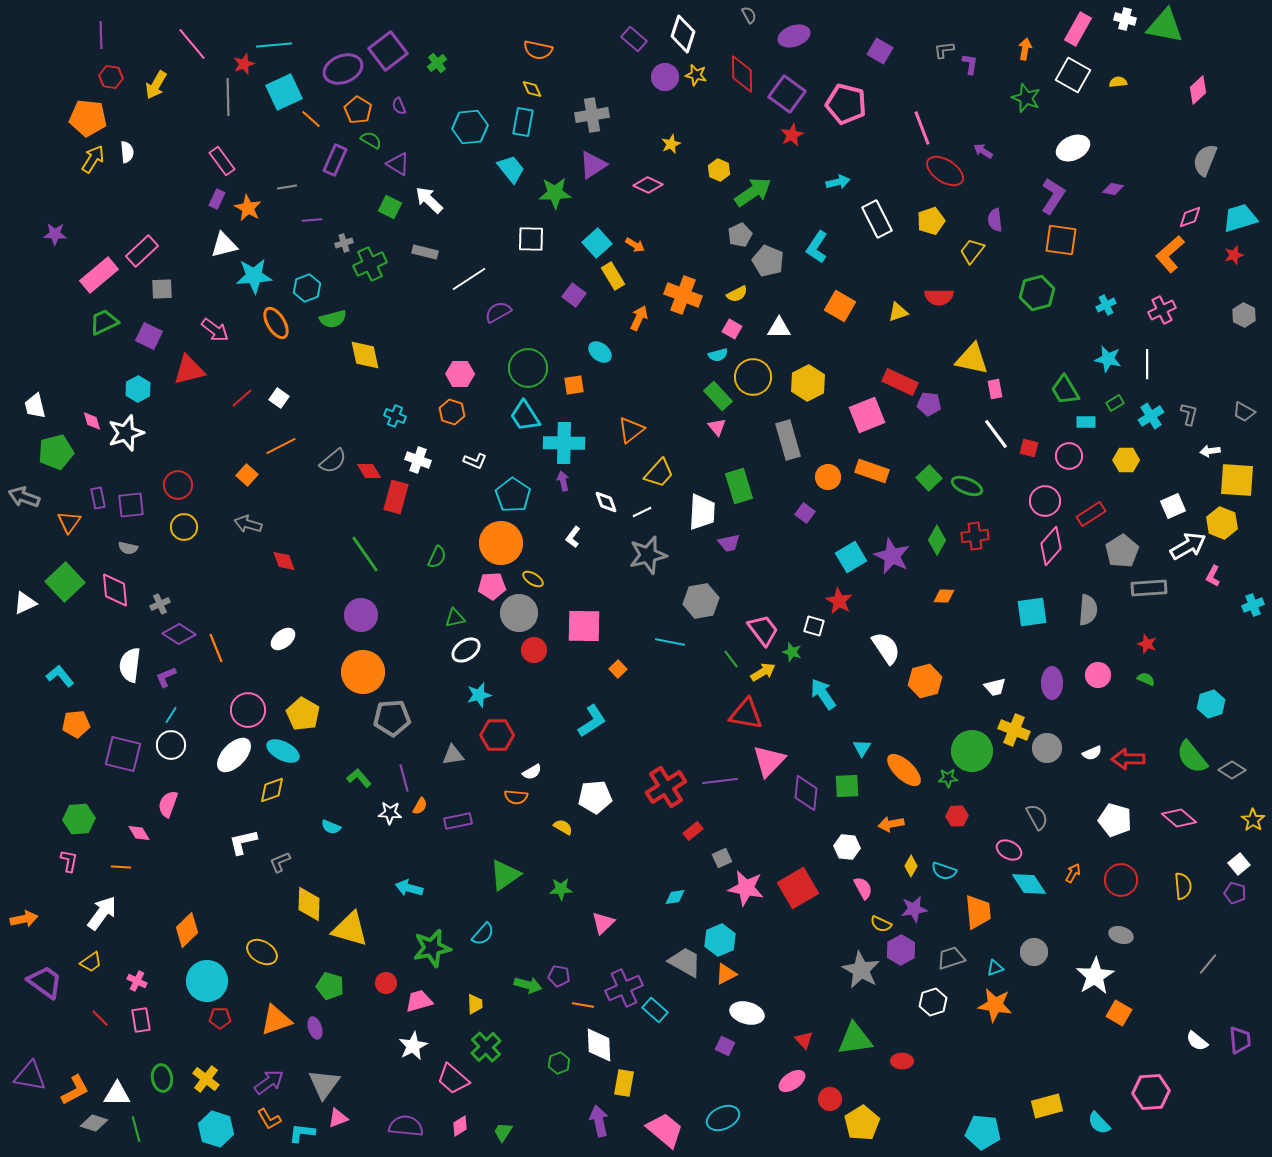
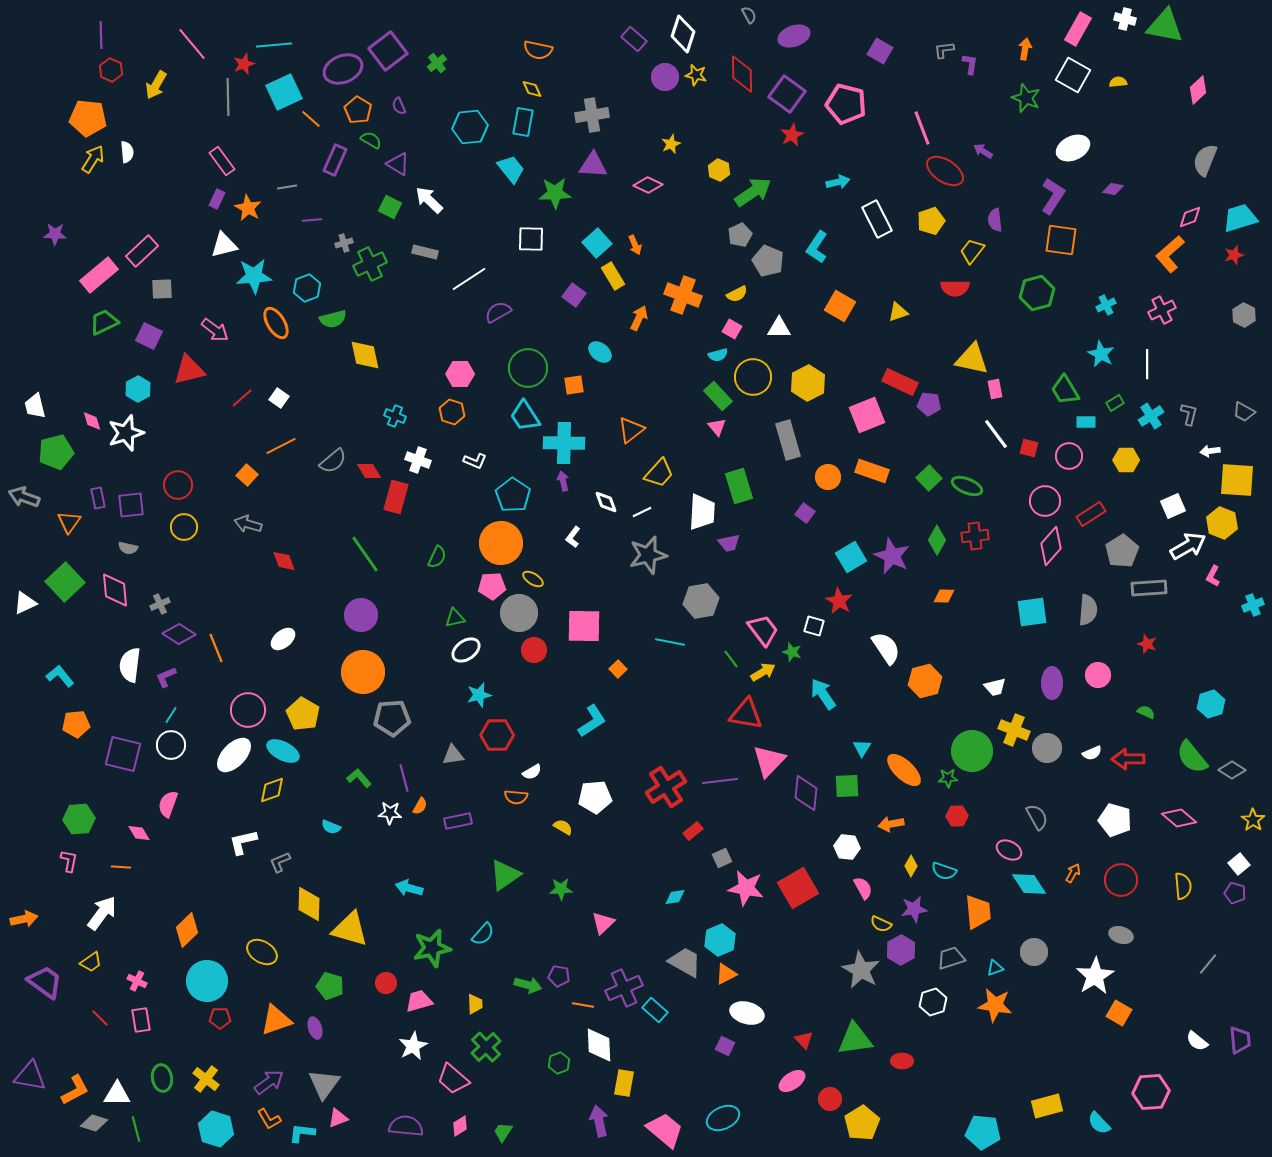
red hexagon at (111, 77): moved 7 px up; rotated 15 degrees clockwise
purple triangle at (593, 165): rotated 36 degrees clockwise
orange arrow at (635, 245): rotated 36 degrees clockwise
red semicircle at (939, 297): moved 16 px right, 9 px up
cyan star at (1108, 359): moved 7 px left, 5 px up; rotated 16 degrees clockwise
green semicircle at (1146, 679): moved 33 px down
